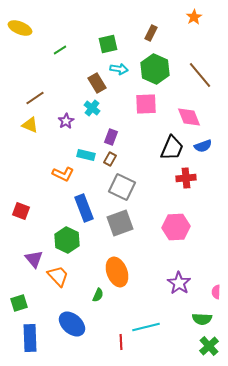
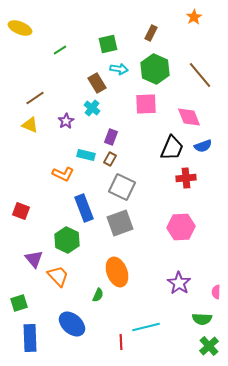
pink hexagon at (176, 227): moved 5 px right
